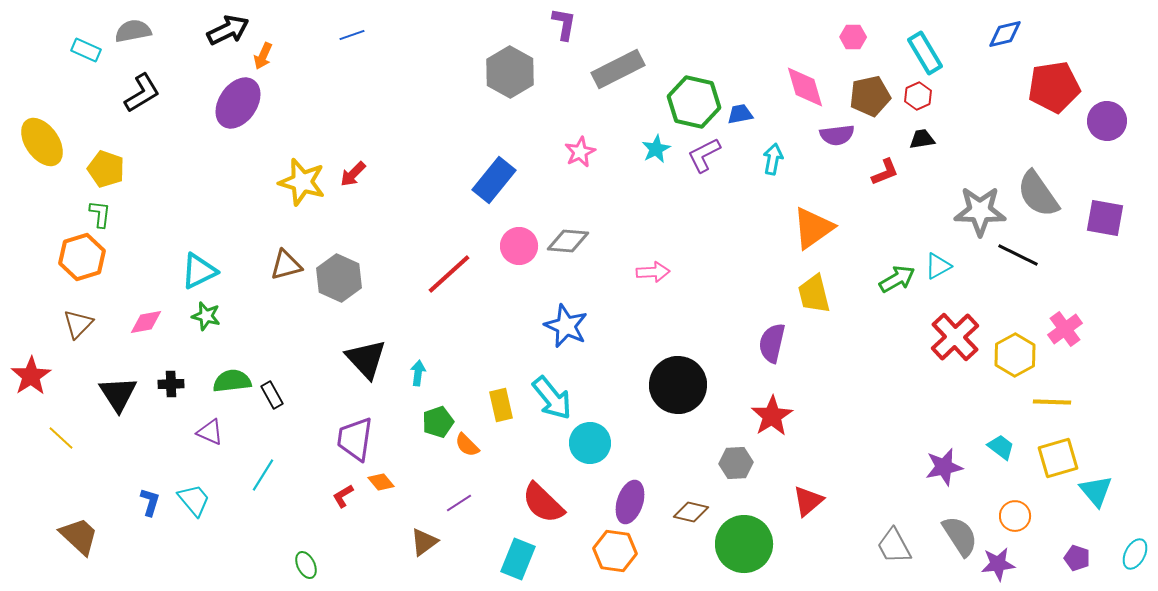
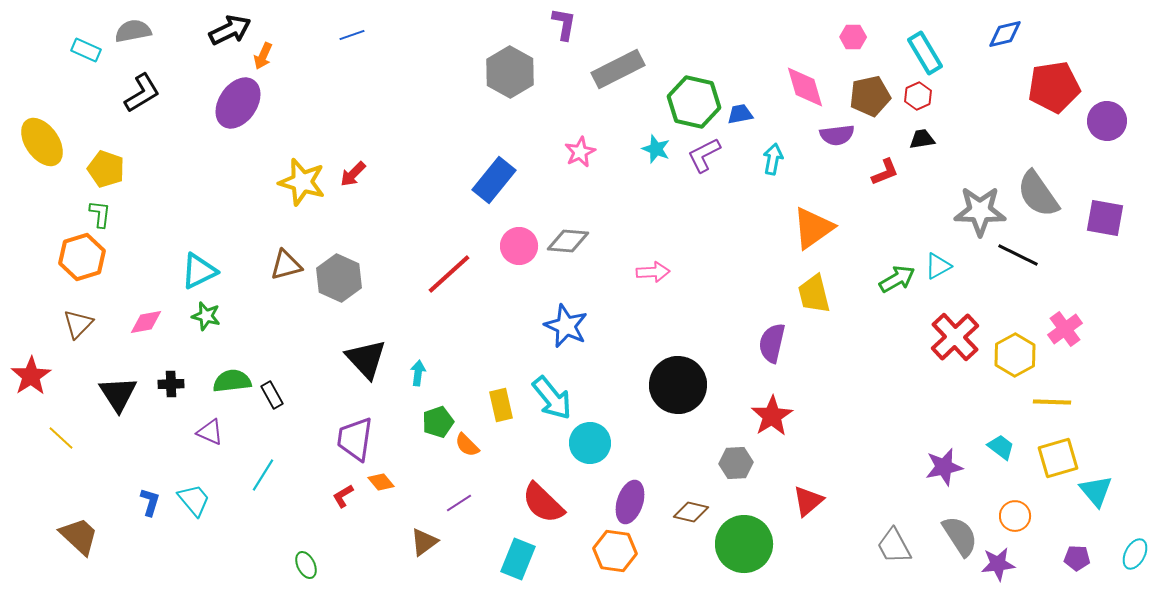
black arrow at (228, 30): moved 2 px right
cyan star at (656, 149): rotated 24 degrees counterclockwise
purple pentagon at (1077, 558): rotated 15 degrees counterclockwise
